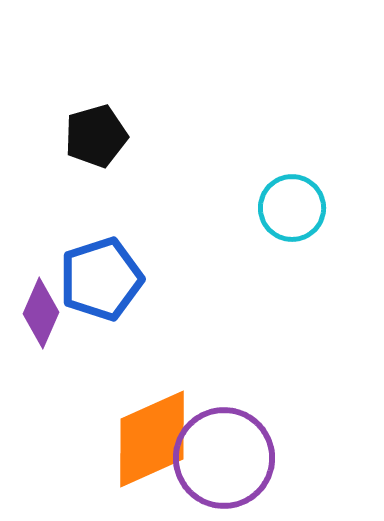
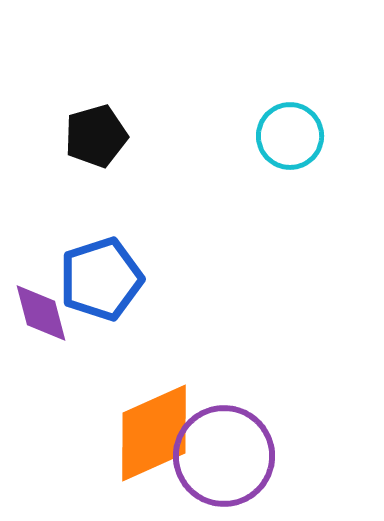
cyan circle: moved 2 px left, 72 px up
purple diamond: rotated 38 degrees counterclockwise
orange diamond: moved 2 px right, 6 px up
purple circle: moved 2 px up
